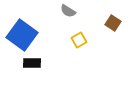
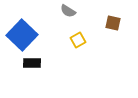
brown square: rotated 21 degrees counterclockwise
blue square: rotated 8 degrees clockwise
yellow square: moved 1 px left
